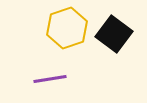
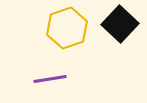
black square: moved 6 px right, 10 px up; rotated 6 degrees clockwise
